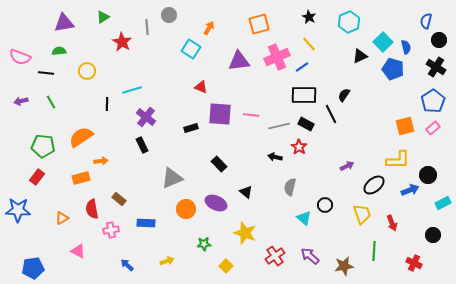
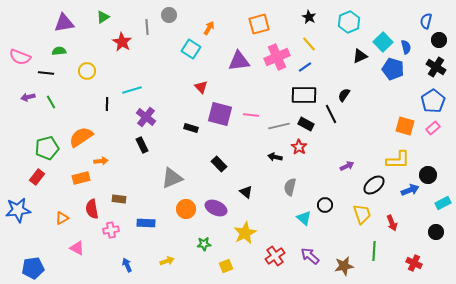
blue line at (302, 67): moved 3 px right
red triangle at (201, 87): rotated 24 degrees clockwise
purple arrow at (21, 101): moved 7 px right, 4 px up
purple square at (220, 114): rotated 10 degrees clockwise
orange square at (405, 126): rotated 30 degrees clockwise
black rectangle at (191, 128): rotated 32 degrees clockwise
green pentagon at (43, 146): moved 4 px right, 2 px down; rotated 20 degrees counterclockwise
brown rectangle at (119, 199): rotated 32 degrees counterclockwise
purple ellipse at (216, 203): moved 5 px down
blue star at (18, 210): rotated 10 degrees counterclockwise
yellow star at (245, 233): rotated 25 degrees clockwise
black circle at (433, 235): moved 3 px right, 3 px up
pink triangle at (78, 251): moved 1 px left, 3 px up
blue arrow at (127, 265): rotated 24 degrees clockwise
yellow square at (226, 266): rotated 24 degrees clockwise
